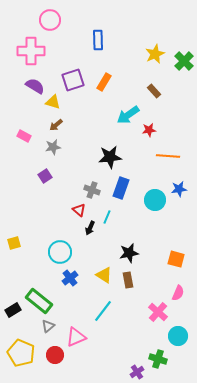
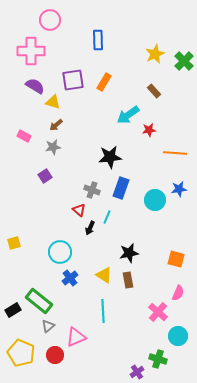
purple square at (73, 80): rotated 10 degrees clockwise
orange line at (168, 156): moved 7 px right, 3 px up
cyan line at (103, 311): rotated 40 degrees counterclockwise
